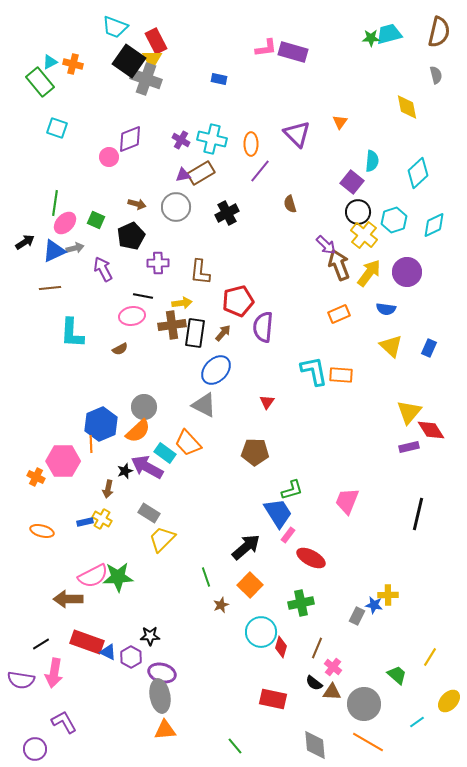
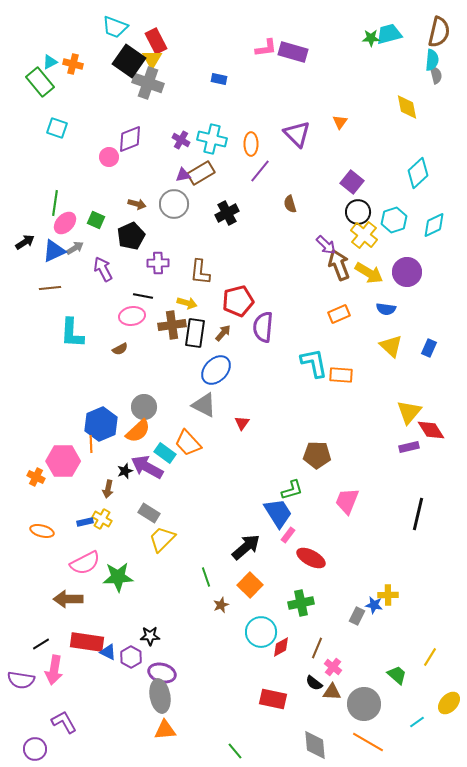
gray cross at (146, 79): moved 2 px right, 4 px down
cyan semicircle at (372, 161): moved 60 px right, 101 px up
gray circle at (176, 207): moved 2 px left, 3 px up
gray arrow at (75, 248): rotated 18 degrees counterclockwise
yellow arrow at (369, 273): rotated 84 degrees clockwise
yellow arrow at (182, 303): moved 5 px right; rotated 24 degrees clockwise
cyan L-shape at (314, 371): moved 8 px up
red triangle at (267, 402): moved 25 px left, 21 px down
brown pentagon at (255, 452): moved 62 px right, 3 px down
pink semicircle at (93, 576): moved 8 px left, 13 px up
red rectangle at (87, 642): rotated 12 degrees counterclockwise
red diamond at (281, 647): rotated 45 degrees clockwise
pink arrow at (54, 673): moved 3 px up
yellow ellipse at (449, 701): moved 2 px down
green line at (235, 746): moved 5 px down
